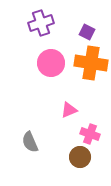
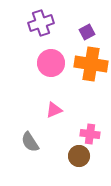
purple square: rotated 35 degrees clockwise
orange cross: moved 1 px down
pink triangle: moved 15 px left
pink cross: rotated 12 degrees counterclockwise
gray semicircle: rotated 10 degrees counterclockwise
brown circle: moved 1 px left, 1 px up
